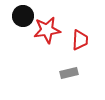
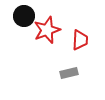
black circle: moved 1 px right
red star: rotated 12 degrees counterclockwise
